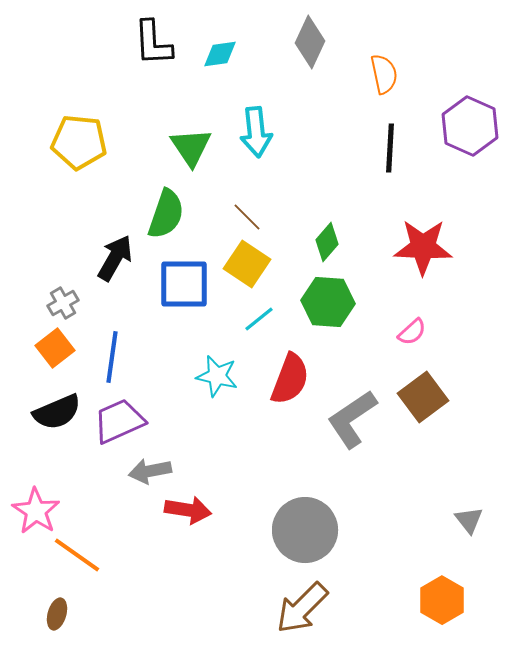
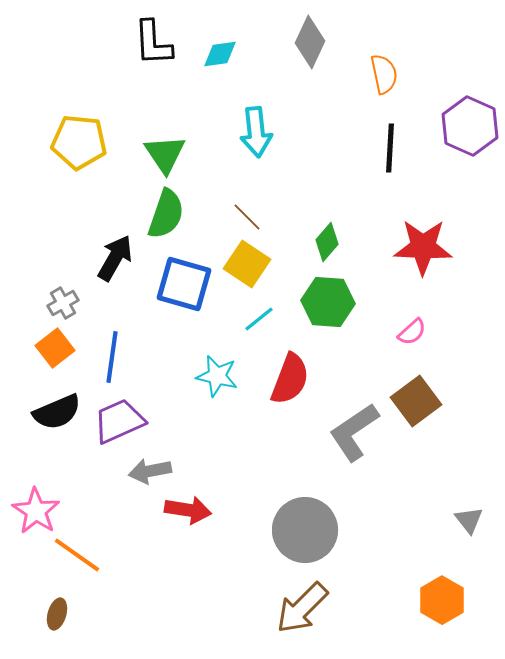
green triangle: moved 26 px left, 7 px down
blue square: rotated 16 degrees clockwise
brown square: moved 7 px left, 4 px down
gray L-shape: moved 2 px right, 13 px down
